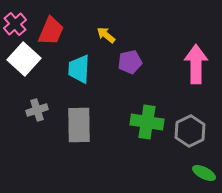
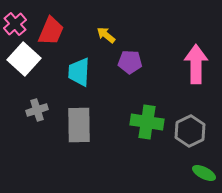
purple pentagon: rotated 15 degrees clockwise
cyan trapezoid: moved 3 px down
